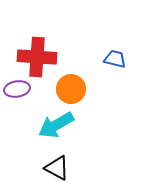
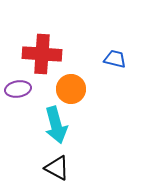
red cross: moved 5 px right, 3 px up
purple ellipse: moved 1 px right
cyan arrow: rotated 75 degrees counterclockwise
